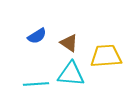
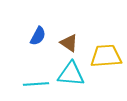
blue semicircle: moved 1 px right; rotated 30 degrees counterclockwise
